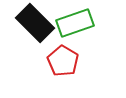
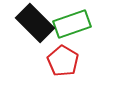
green rectangle: moved 3 px left, 1 px down
